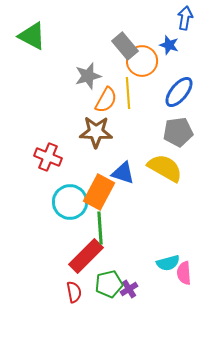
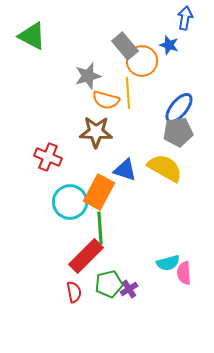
blue ellipse: moved 16 px down
orange semicircle: rotated 76 degrees clockwise
blue triangle: moved 2 px right, 3 px up
